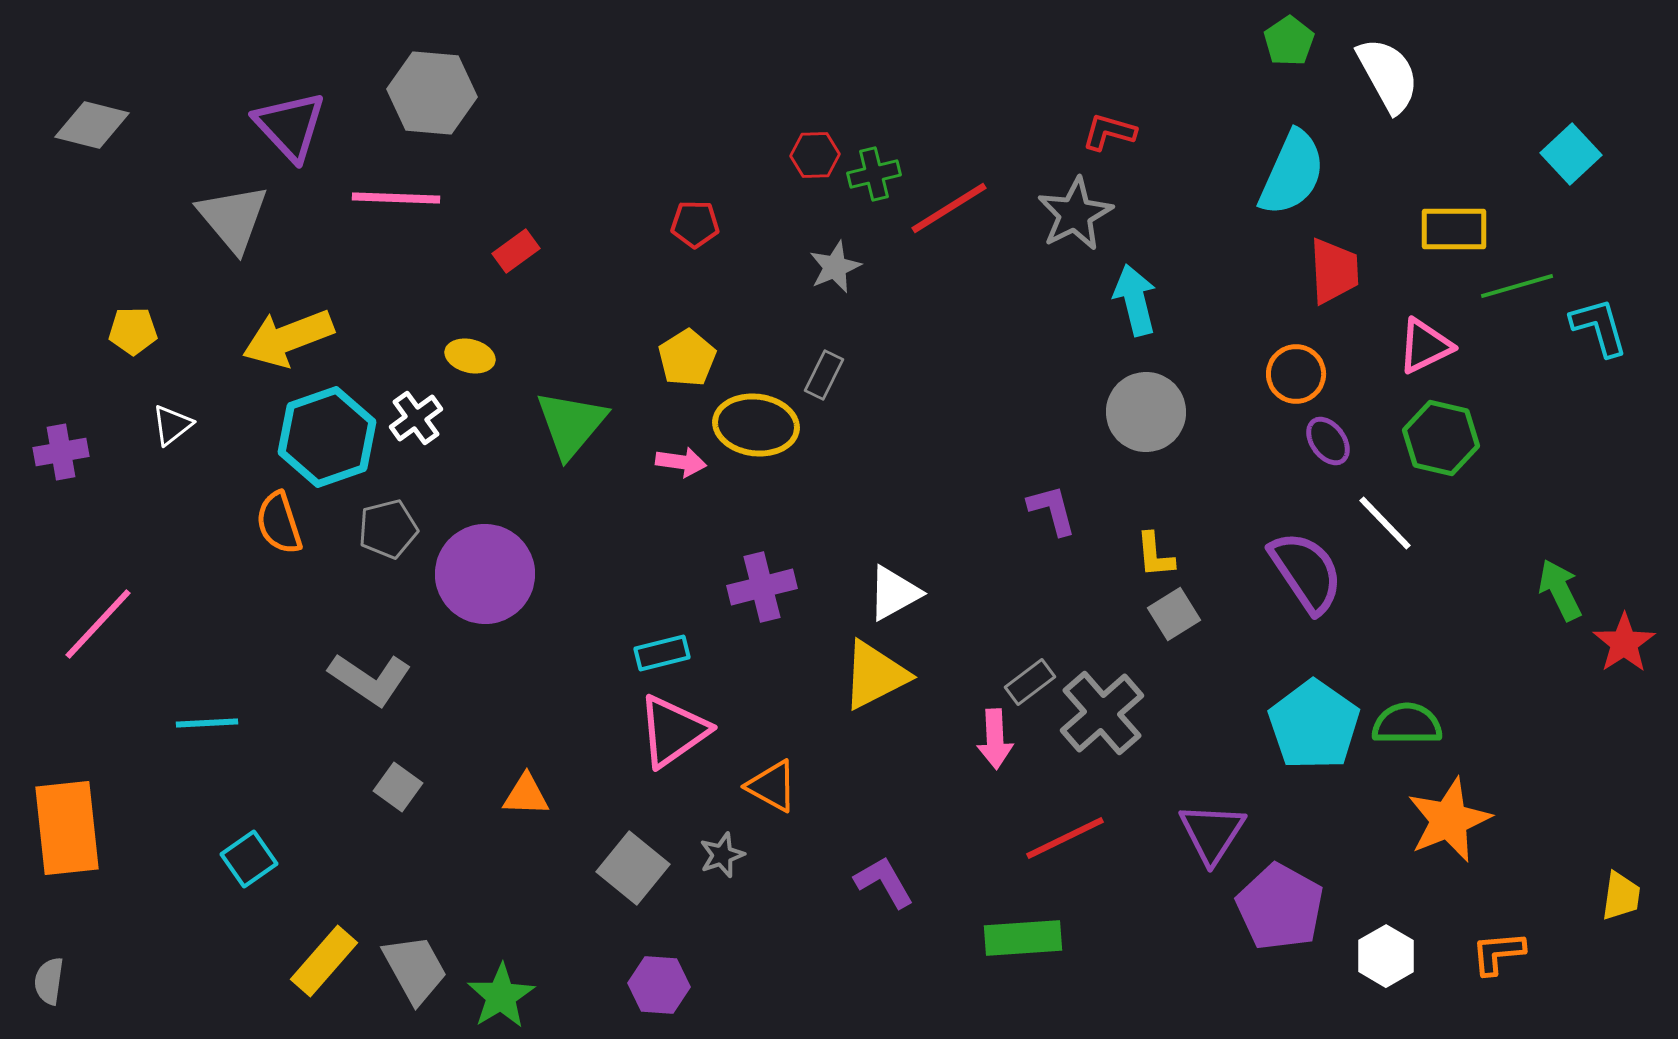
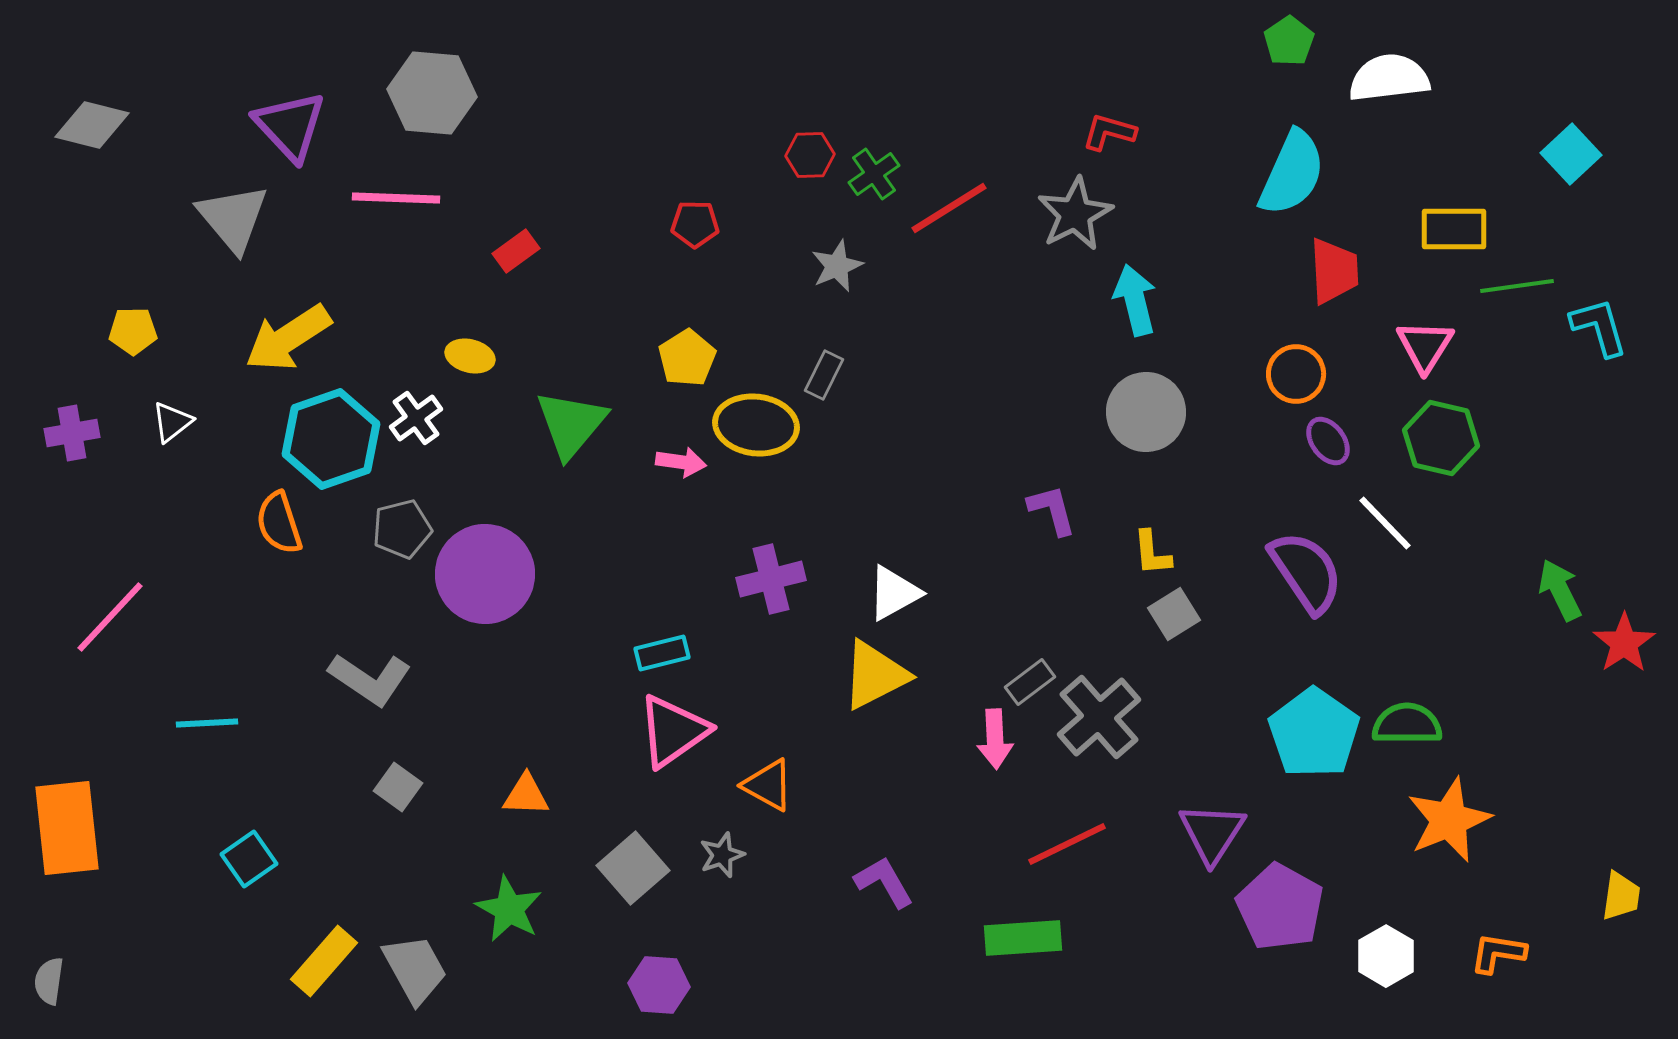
white semicircle at (1388, 75): moved 1 px right, 3 px down; rotated 68 degrees counterclockwise
red hexagon at (815, 155): moved 5 px left
green cross at (874, 174): rotated 21 degrees counterclockwise
gray star at (835, 267): moved 2 px right, 1 px up
green line at (1517, 286): rotated 8 degrees clockwise
yellow arrow at (288, 338): rotated 12 degrees counterclockwise
pink triangle at (1425, 346): rotated 32 degrees counterclockwise
white triangle at (172, 425): moved 3 px up
cyan hexagon at (327, 437): moved 4 px right, 2 px down
purple cross at (61, 452): moved 11 px right, 19 px up
gray pentagon at (388, 529): moved 14 px right
yellow L-shape at (1155, 555): moved 3 px left, 2 px up
purple cross at (762, 587): moved 9 px right, 8 px up
pink line at (98, 624): moved 12 px right, 7 px up
gray cross at (1102, 713): moved 3 px left, 4 px down
cyan pentagon at (1314, 725): moved 8 px down
orange triangle at (772, 786): moved 4 px left, 1 px up
red line at (1065, 838): moved 2 px right, 6 px down
gray square at (633, 868): rotated 10 degrees clockwise
orange L-shape at (1498, 953): rotated 14 degrees clockwise
green star at (501, 996): moved 8 px right, 87 px up; rotated 12 degrees counterclockwise
